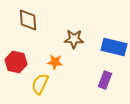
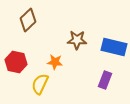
brown diamond: rotated 50 degrees clockwise
brown star: moved 3 px right, 1 px down
